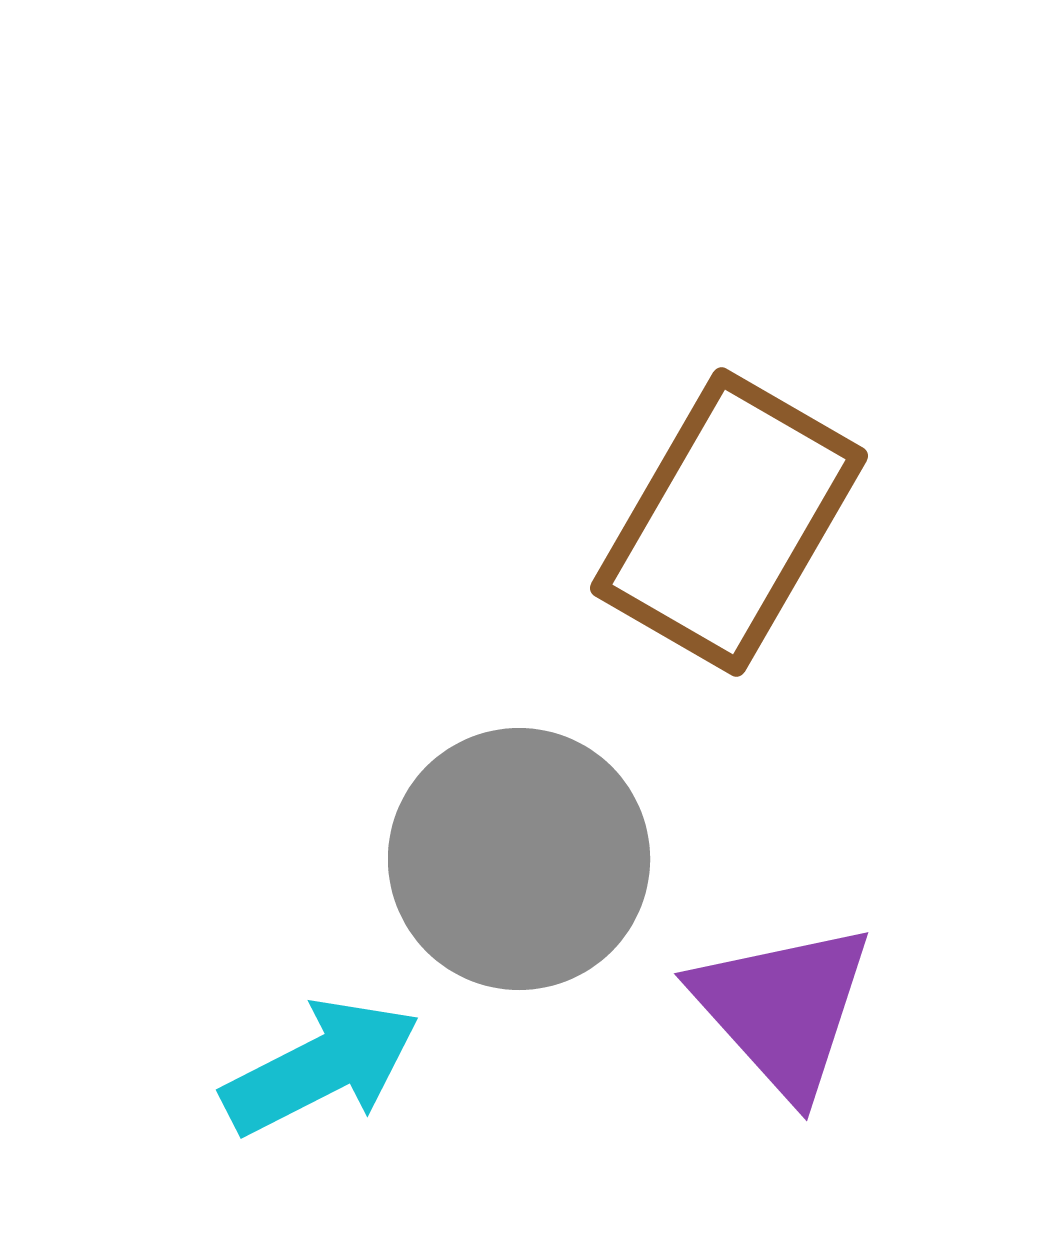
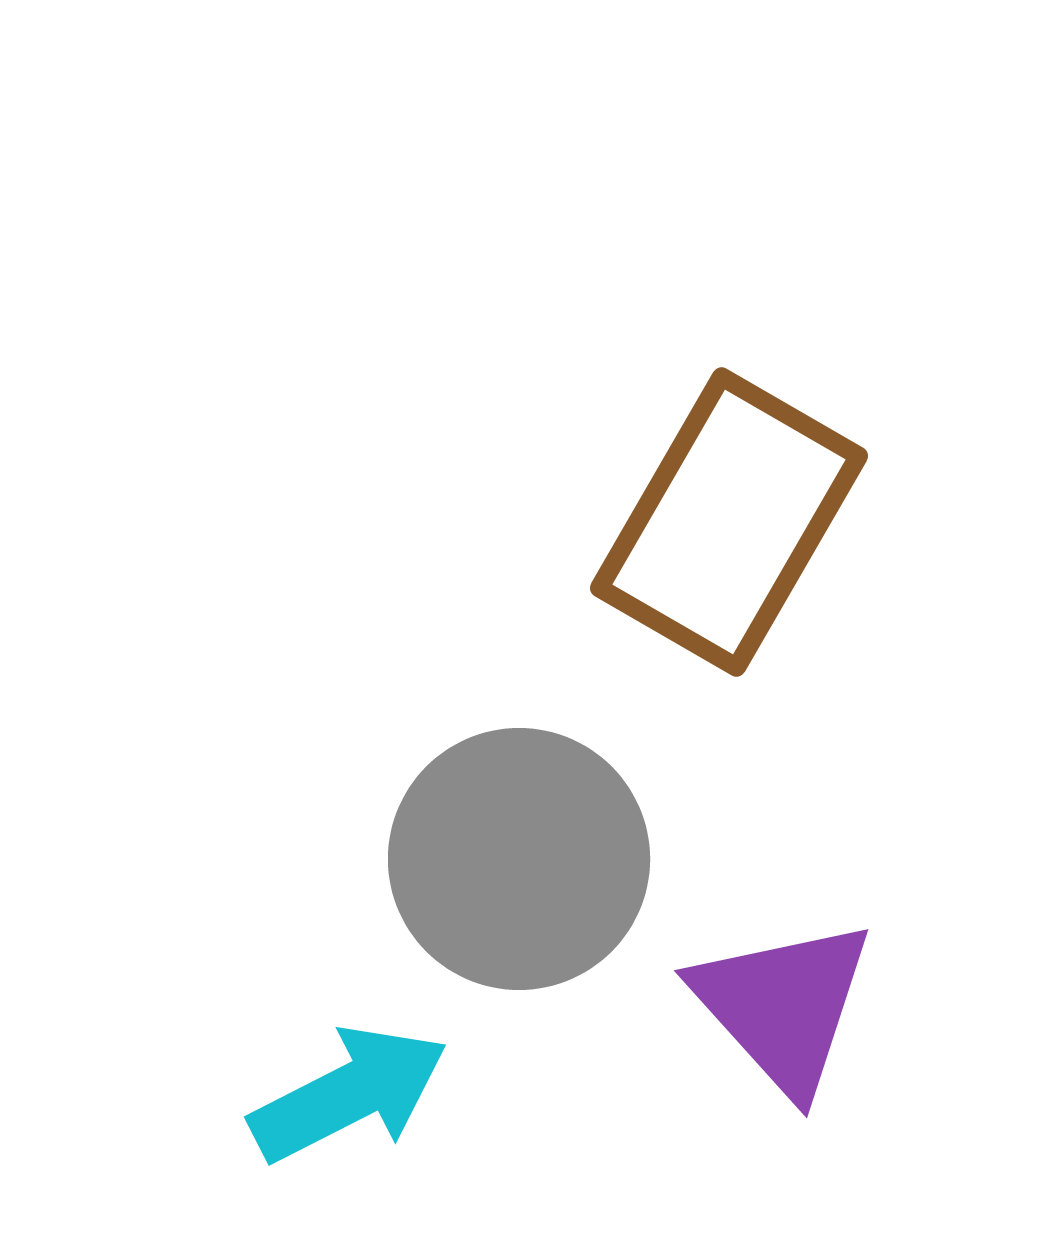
purple triangle: moved 3 px up
cyan arrow: moved 28 px right, 27 px down
